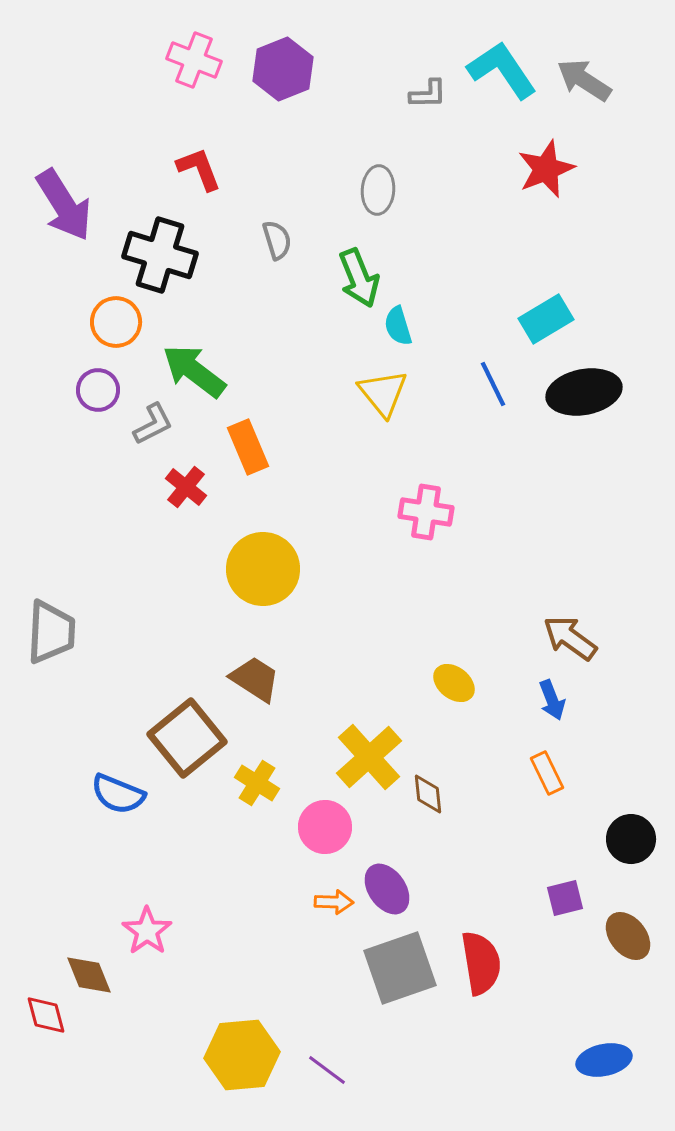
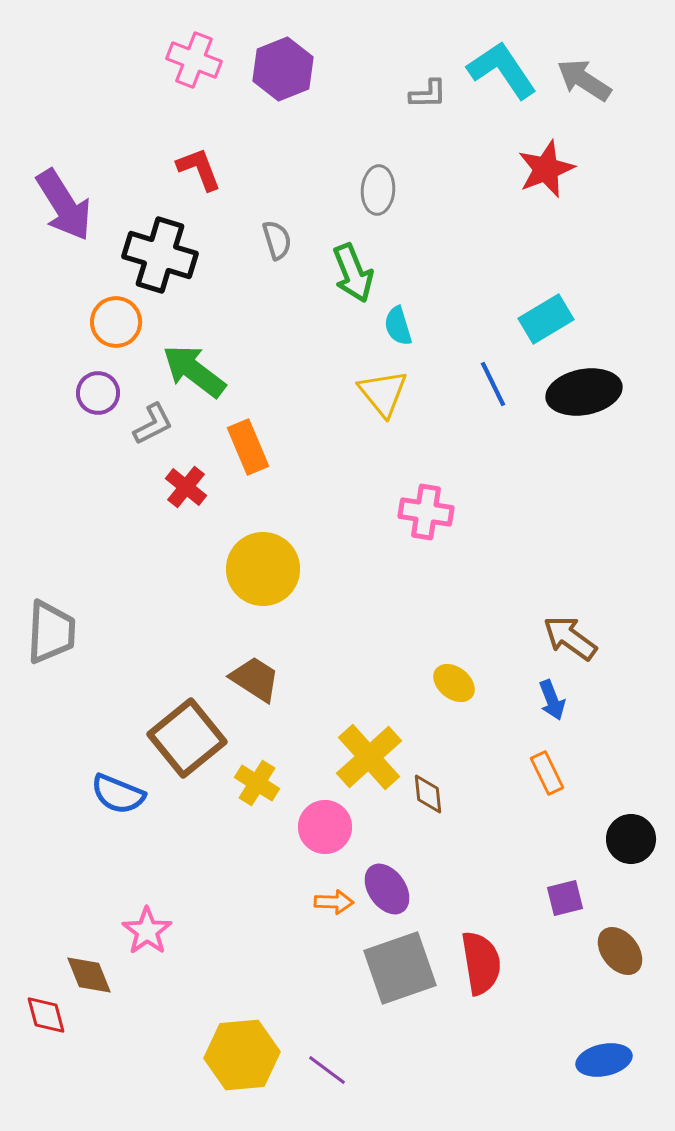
green arrow at (359, 278): moved 6 px left, 5 px up
purple circle at (98, 390): moved 3 px down
brown ellipse at (628, 936): moved 8 px left, 15 px down
